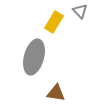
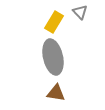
gray triangle: moved 1 px down
gray ellipse: moved 19 px right; rotated 28 degrees counterclockwise
